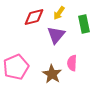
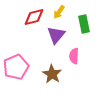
yellow arrow: moved 1 px up
pink semicircle: moved 2 px right, 7 px up
